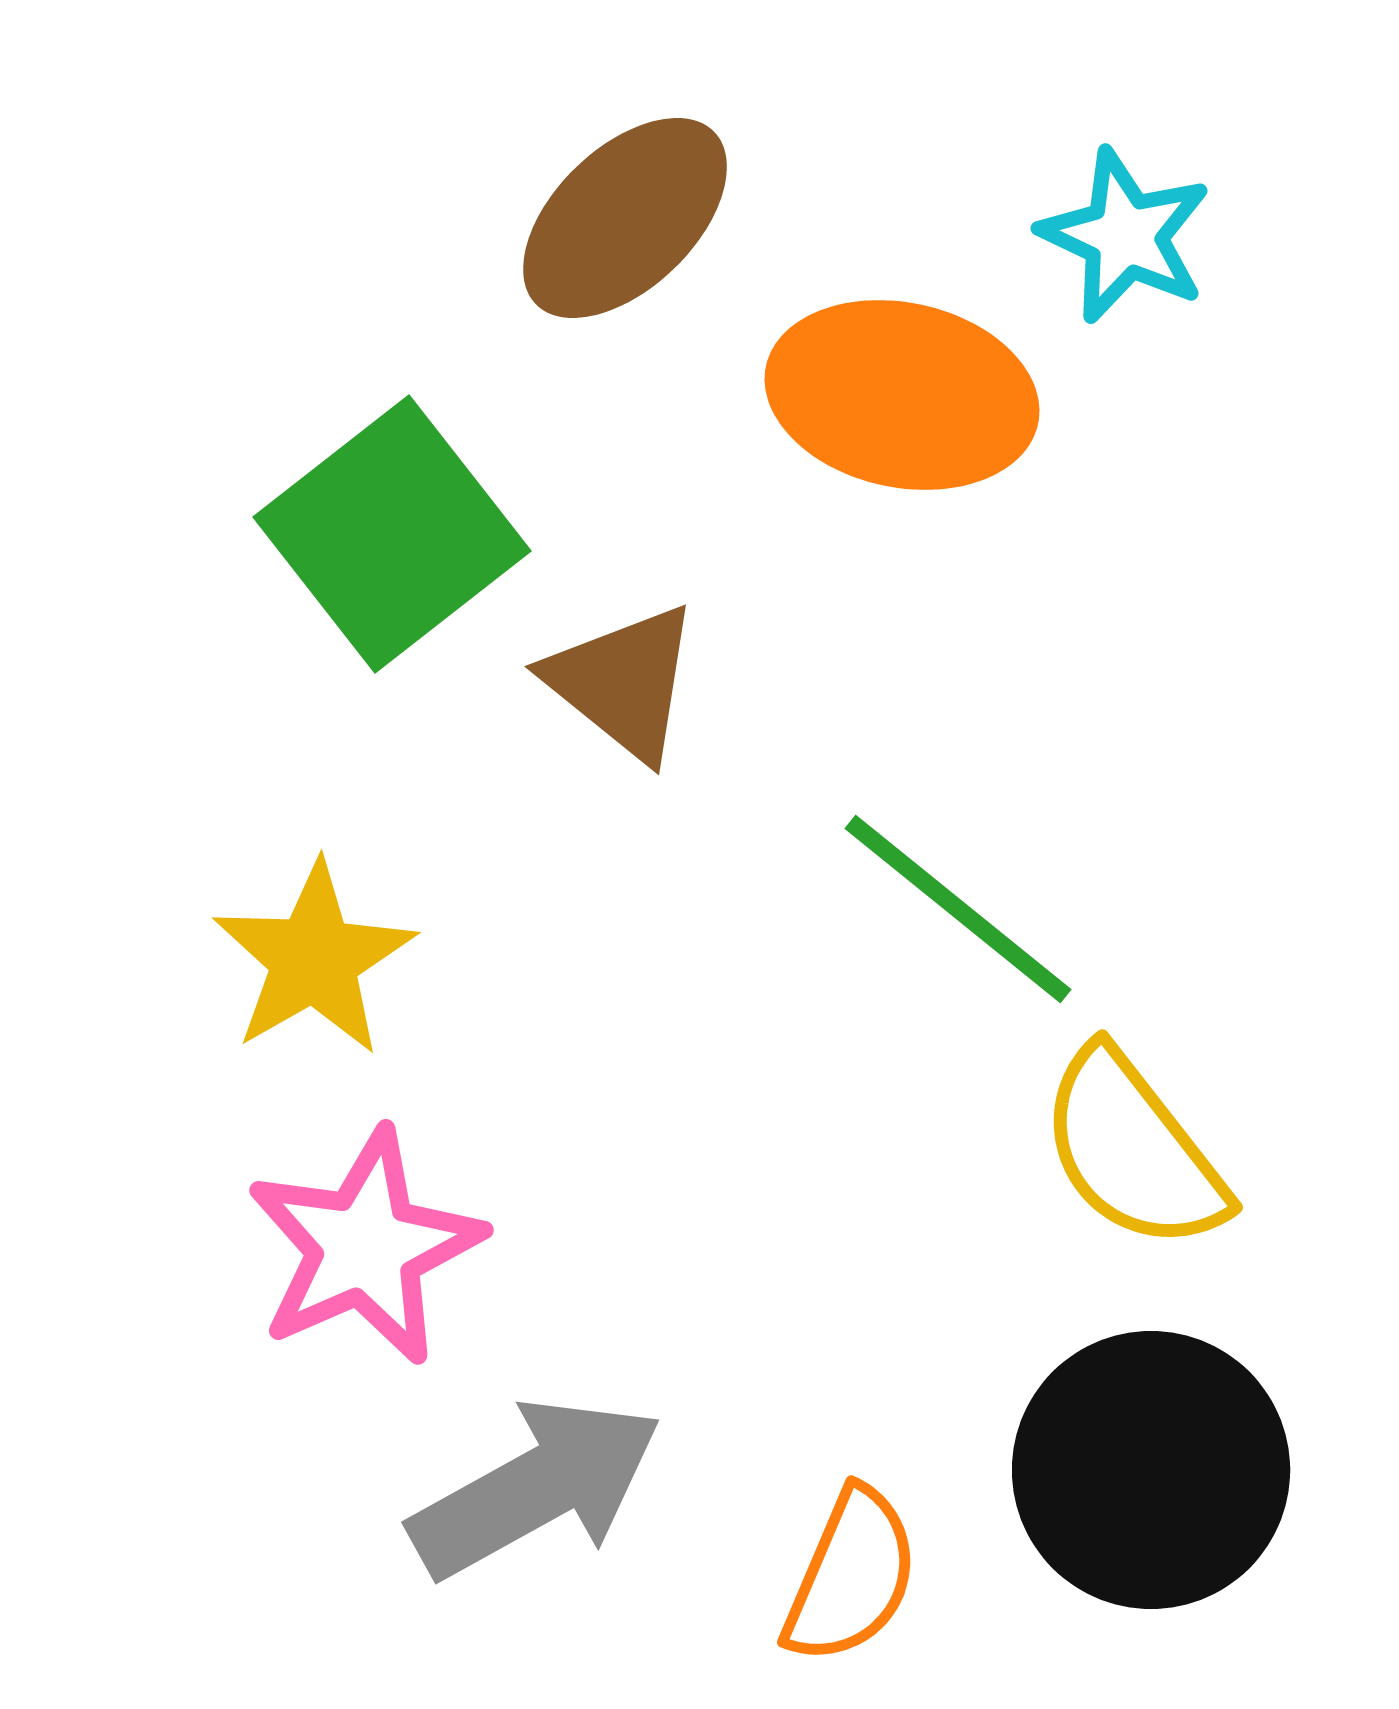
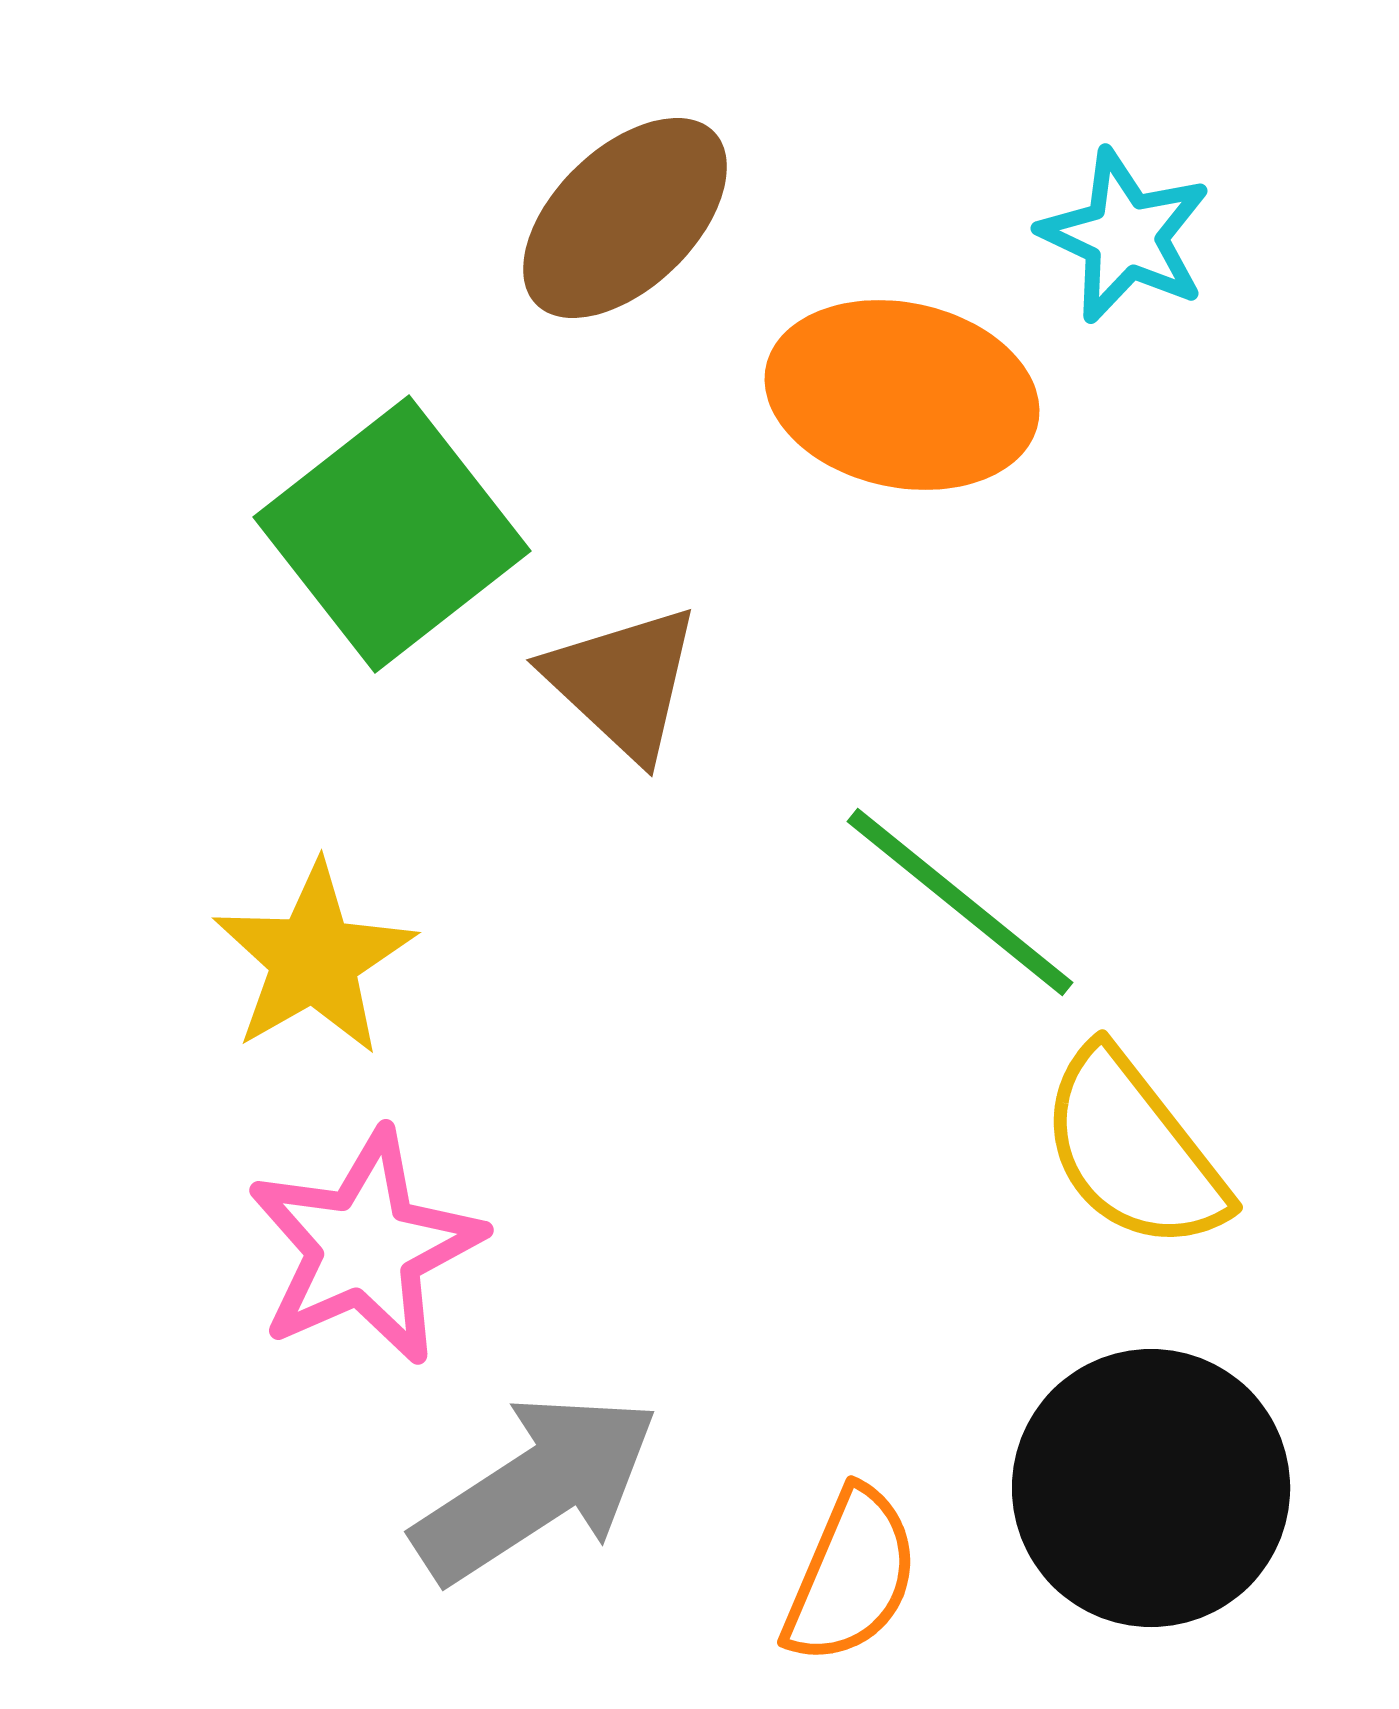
brown triangle: rotated 4 degrees clockwise
green line: moved 2 px right, 7 px up
black circle: moved 18 px down
gray arrow: rotated 4 degrees counterclockwise
